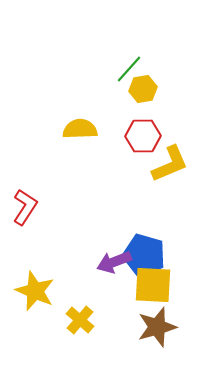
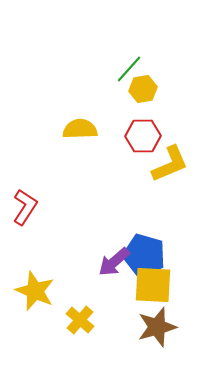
purple arrow: rotated 20 degrees counterclockwise
